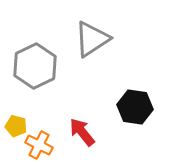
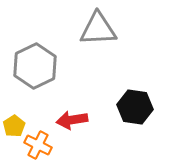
gray triangle: moved 6 px right, 10 px up; rotated 30 degrees clockwise
yellow pentagon: moved 2 px left; rotated 25 degrees clockwise
red arrow: moved 10 px left, 12 px up; rotated 60 degrees counterclockwise
orange cross: moved 1 px left
